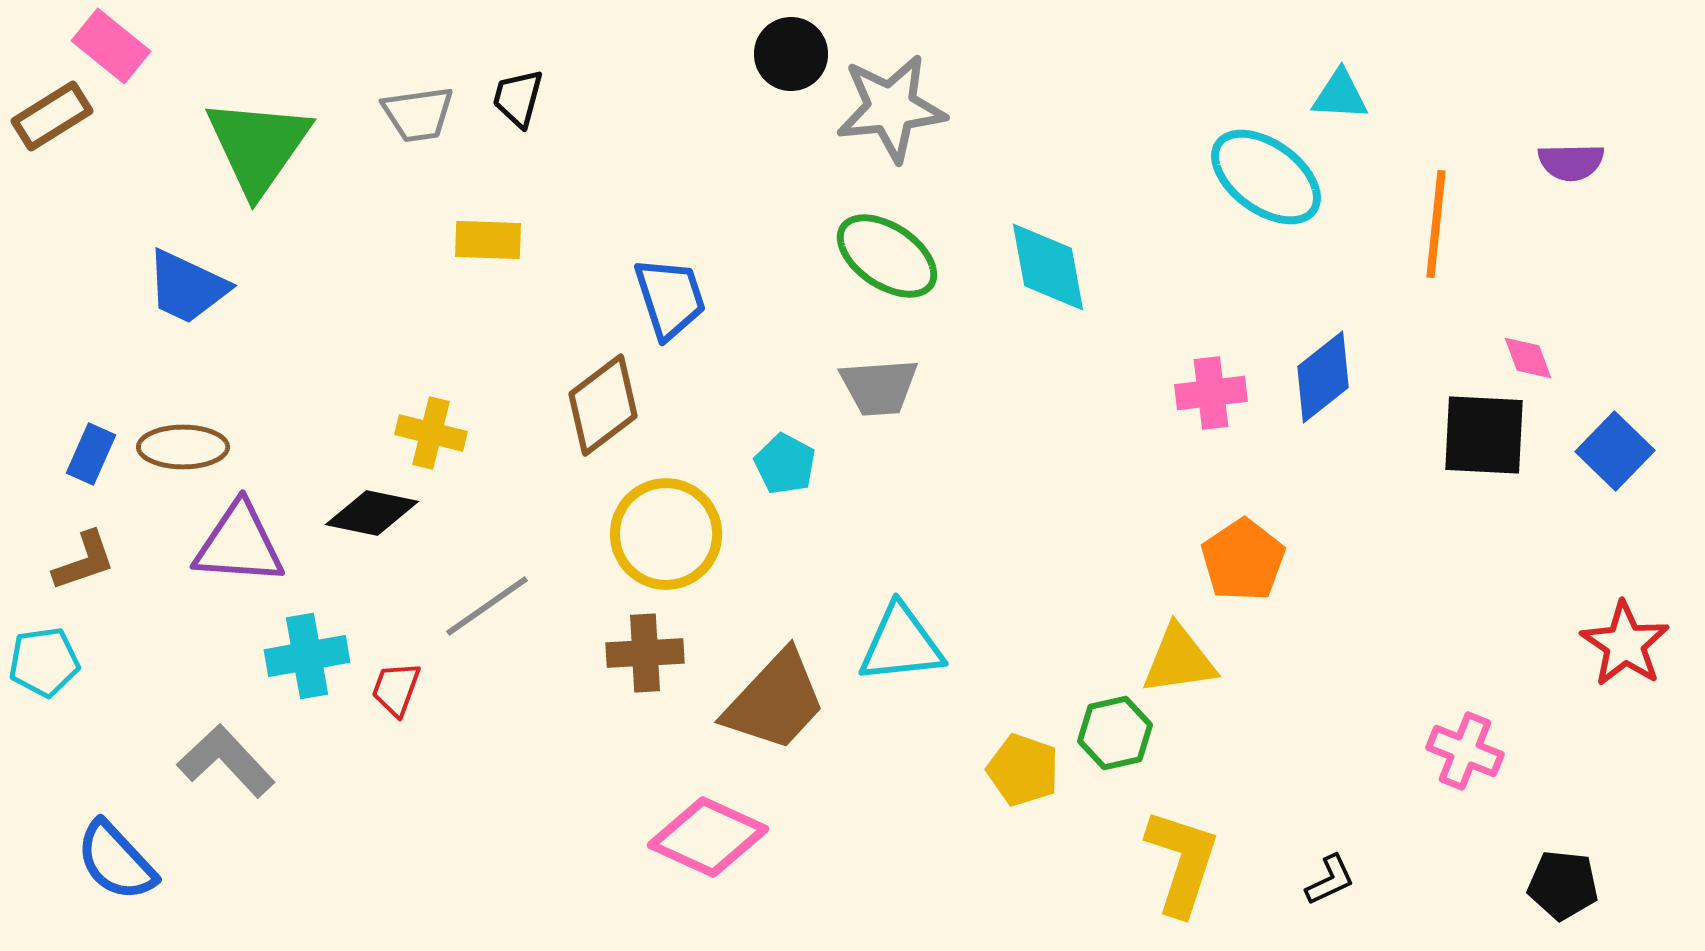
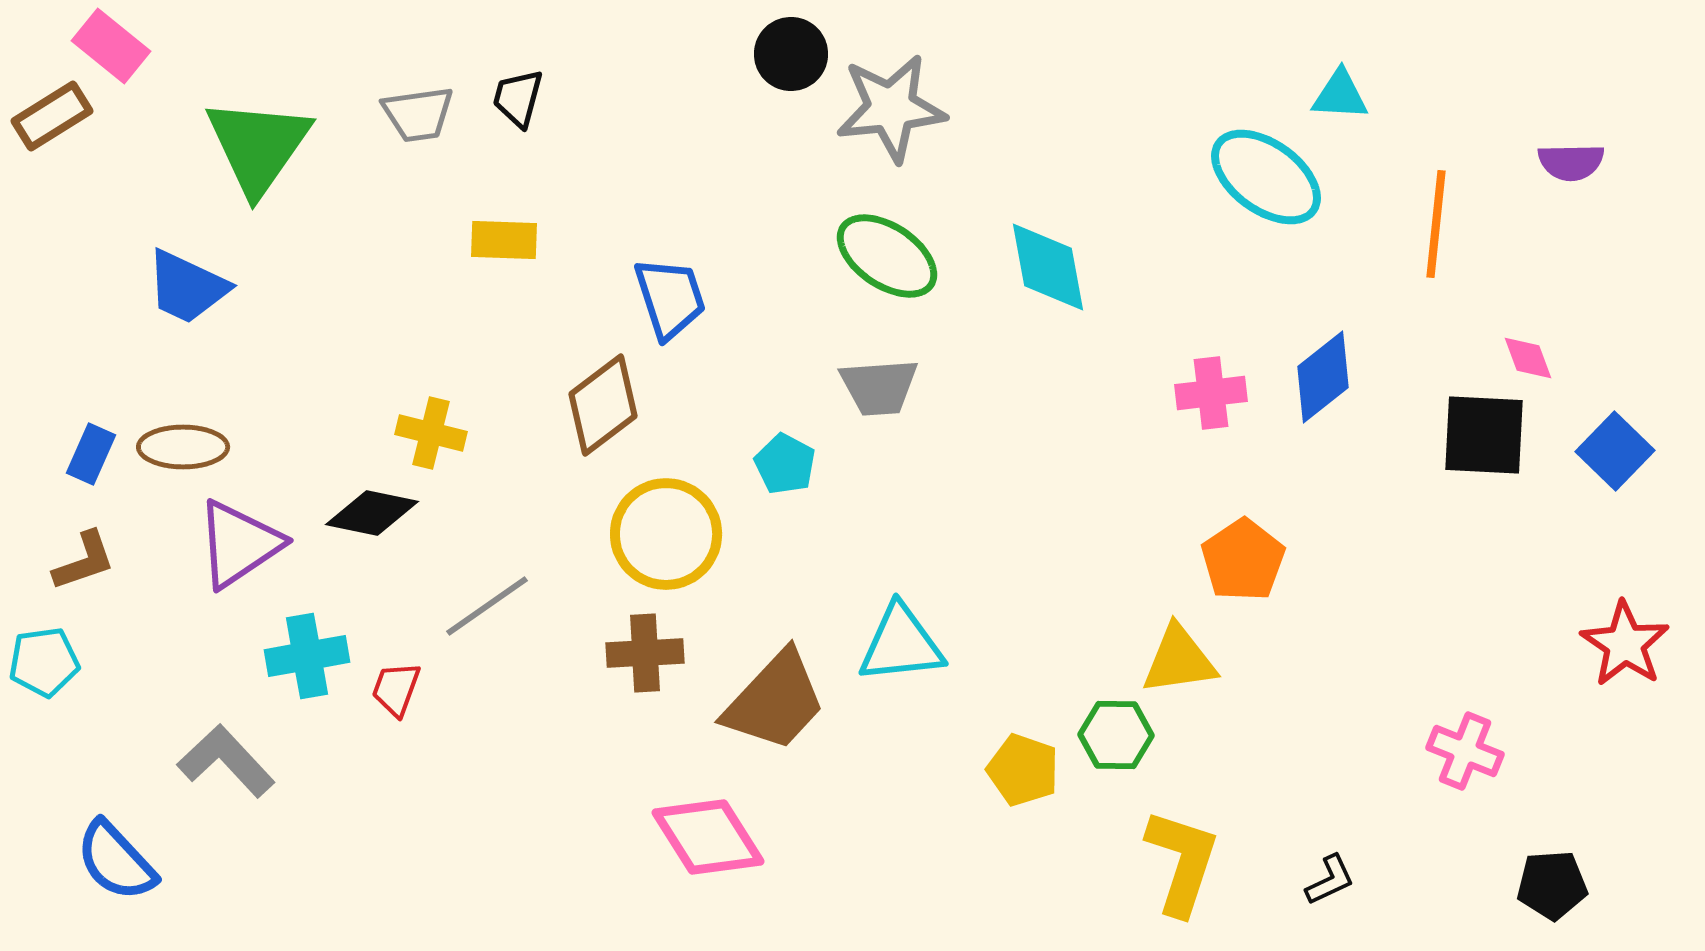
yellow rectangle at (488, 240): moved 16 px right
purple triangle at (239, 544): rotated 38 degrees counterclockwise
green hexagon at (1115, 733): moved 1 px right, 2 px down; rotated 14 degrees clockwise
pink diamond at (708, 837): rotated 33 degrees clockwise
black pentagon at (1563, 885): moved 11 px left; rotated 10 degrees counterclockwise
